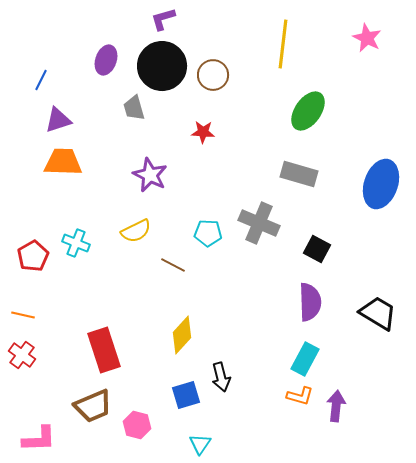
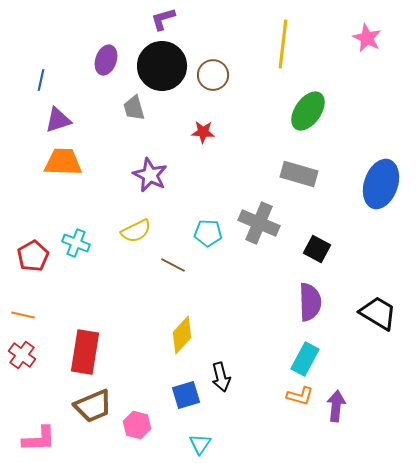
blue line: rotated 15 degrees counterclockwise
red rectangle: moved 19 px left, 2 px down; rotated 27 degrees clockwise
